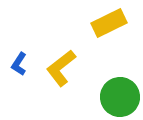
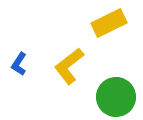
yellow L-shape: moved 8 px right, 2 px up
green circle: moved 4 px left
